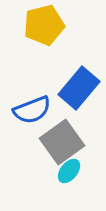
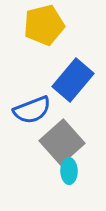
blue rectangle: moved 6 px left, 8 px up
gray square: rotated 6 degrees counterclockwise
cyan ellipse: rotated 40 degrees counterclockwise
